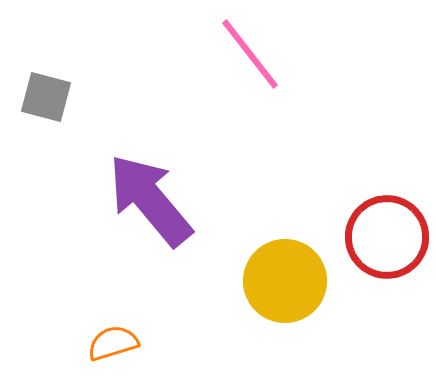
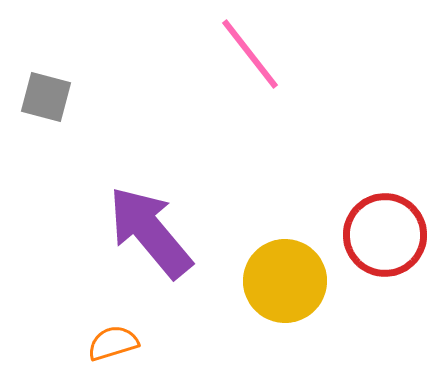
purple arrow: moved 32 px down
red circle: moved 2 px left, 2 px up
